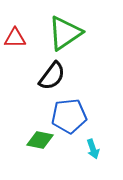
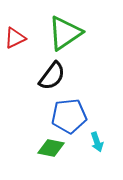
red triangle: rotated 25 degrees counterclockwise
green diamond: moved 11 px right, 8 px down
cyan arrow: moved 4 px right, 7 px up
